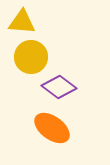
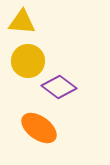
yellow circle: moved 3 px left, 4 px down
orange ellipse: moved 13 px left
